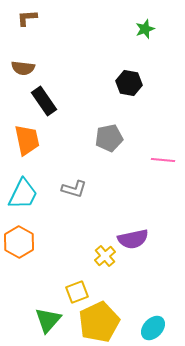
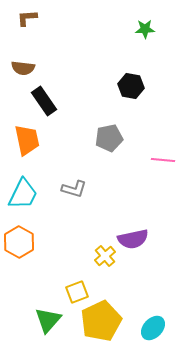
green star: rotated 18 degrees clockwise
black hexagon: moved 2 px right, 3 px down
yellow pentagon: moved 2 px right, 1 px up
